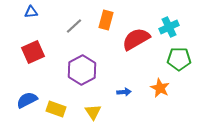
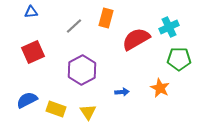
orange rectangle: moved 2 px up
blue arrow: moved 2 px left
yellow triangle: moved 5 px left
